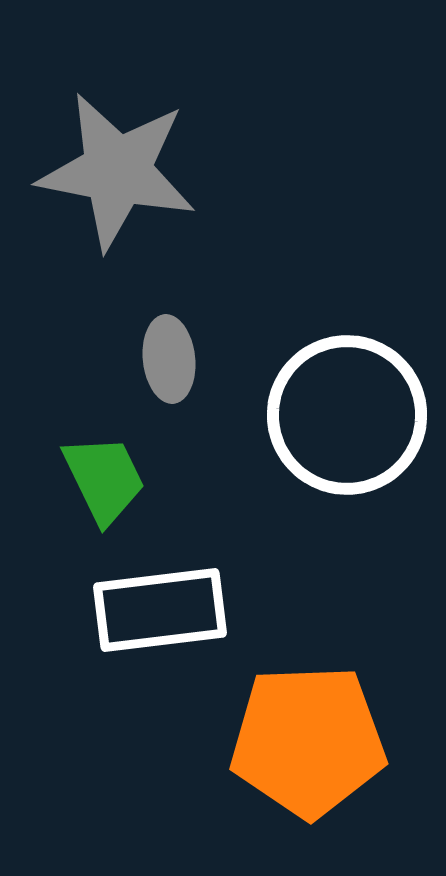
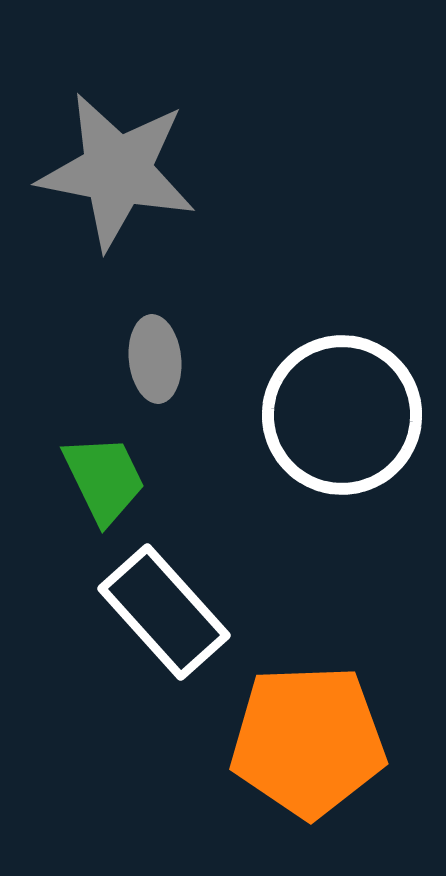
gray ellipse: moved 14 px left
white circle: moved 5 px left
white rectangle: moved 4 px right, 2 px down; rotated 55 degrees clockwise
